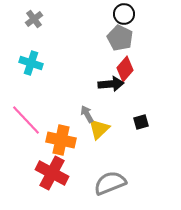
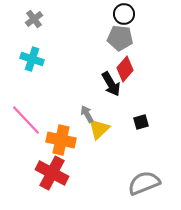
gray pentagon: rotated 20 degrees counterclockwise
cyan cross: moved 1 px right, 4 px up
black arrow: rotated 65 degrees clockwise
gray semicircle: moved 34 px right
